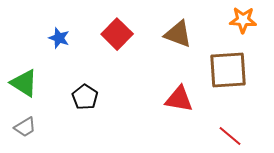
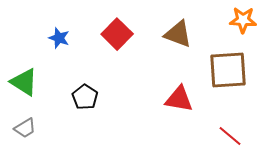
green triangle: moved 1 px up
gray trapezoid: moved 1 px down
